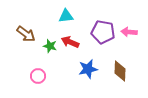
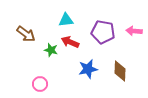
cyan triangle: moved 4 px down
pink arrow: moved 5 px right, 1 px up
green star: moved 1 px right, 4 px down
pink circle: moved 2 px right, 8 px down
